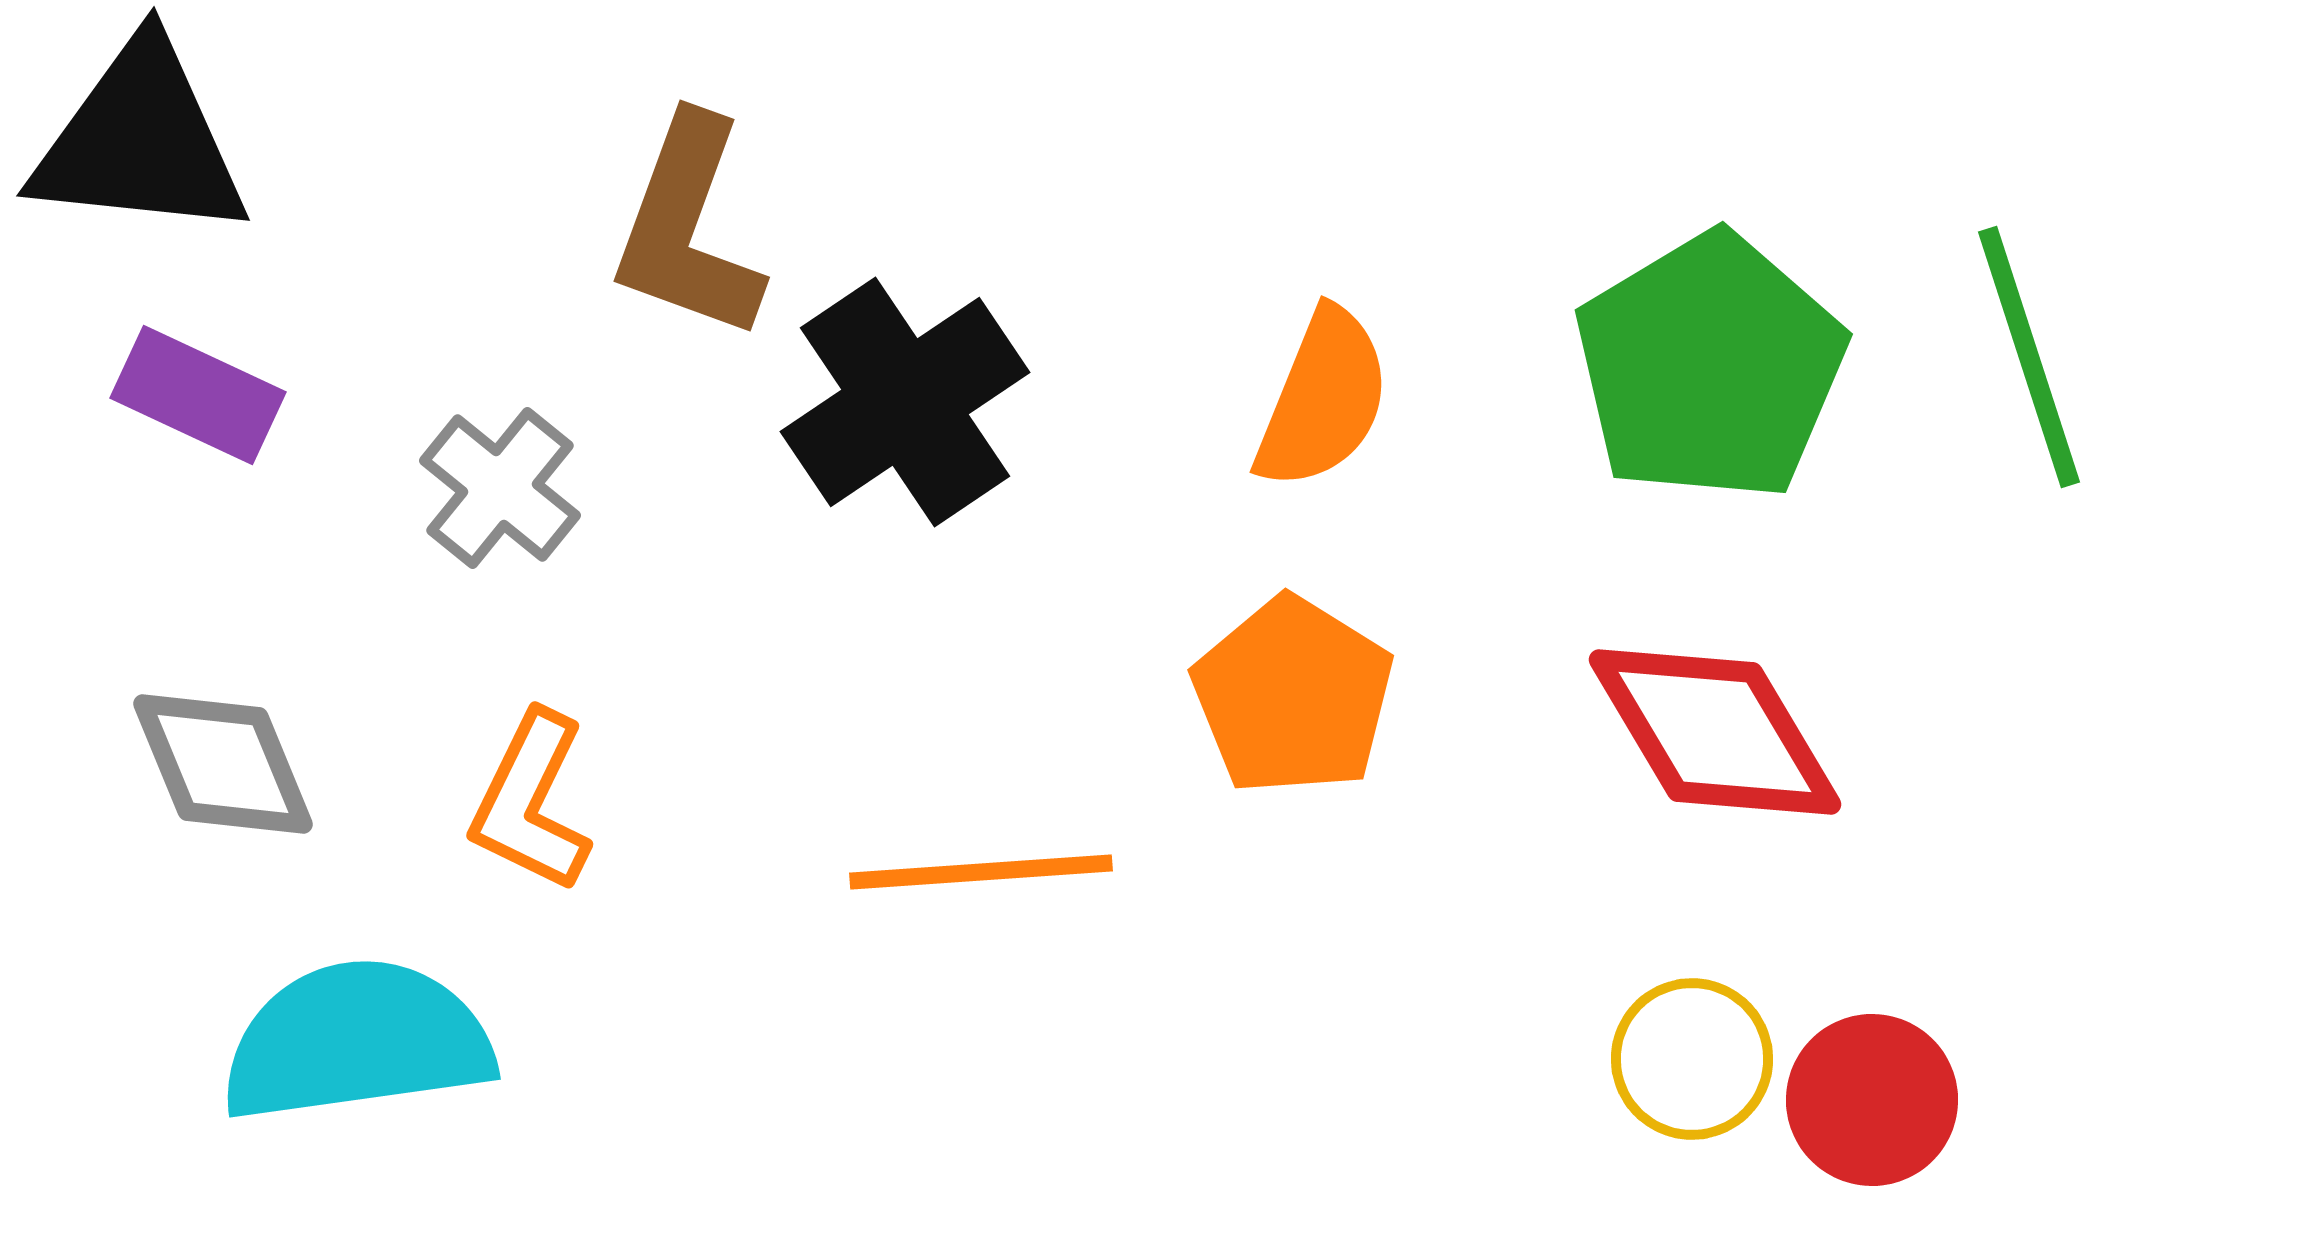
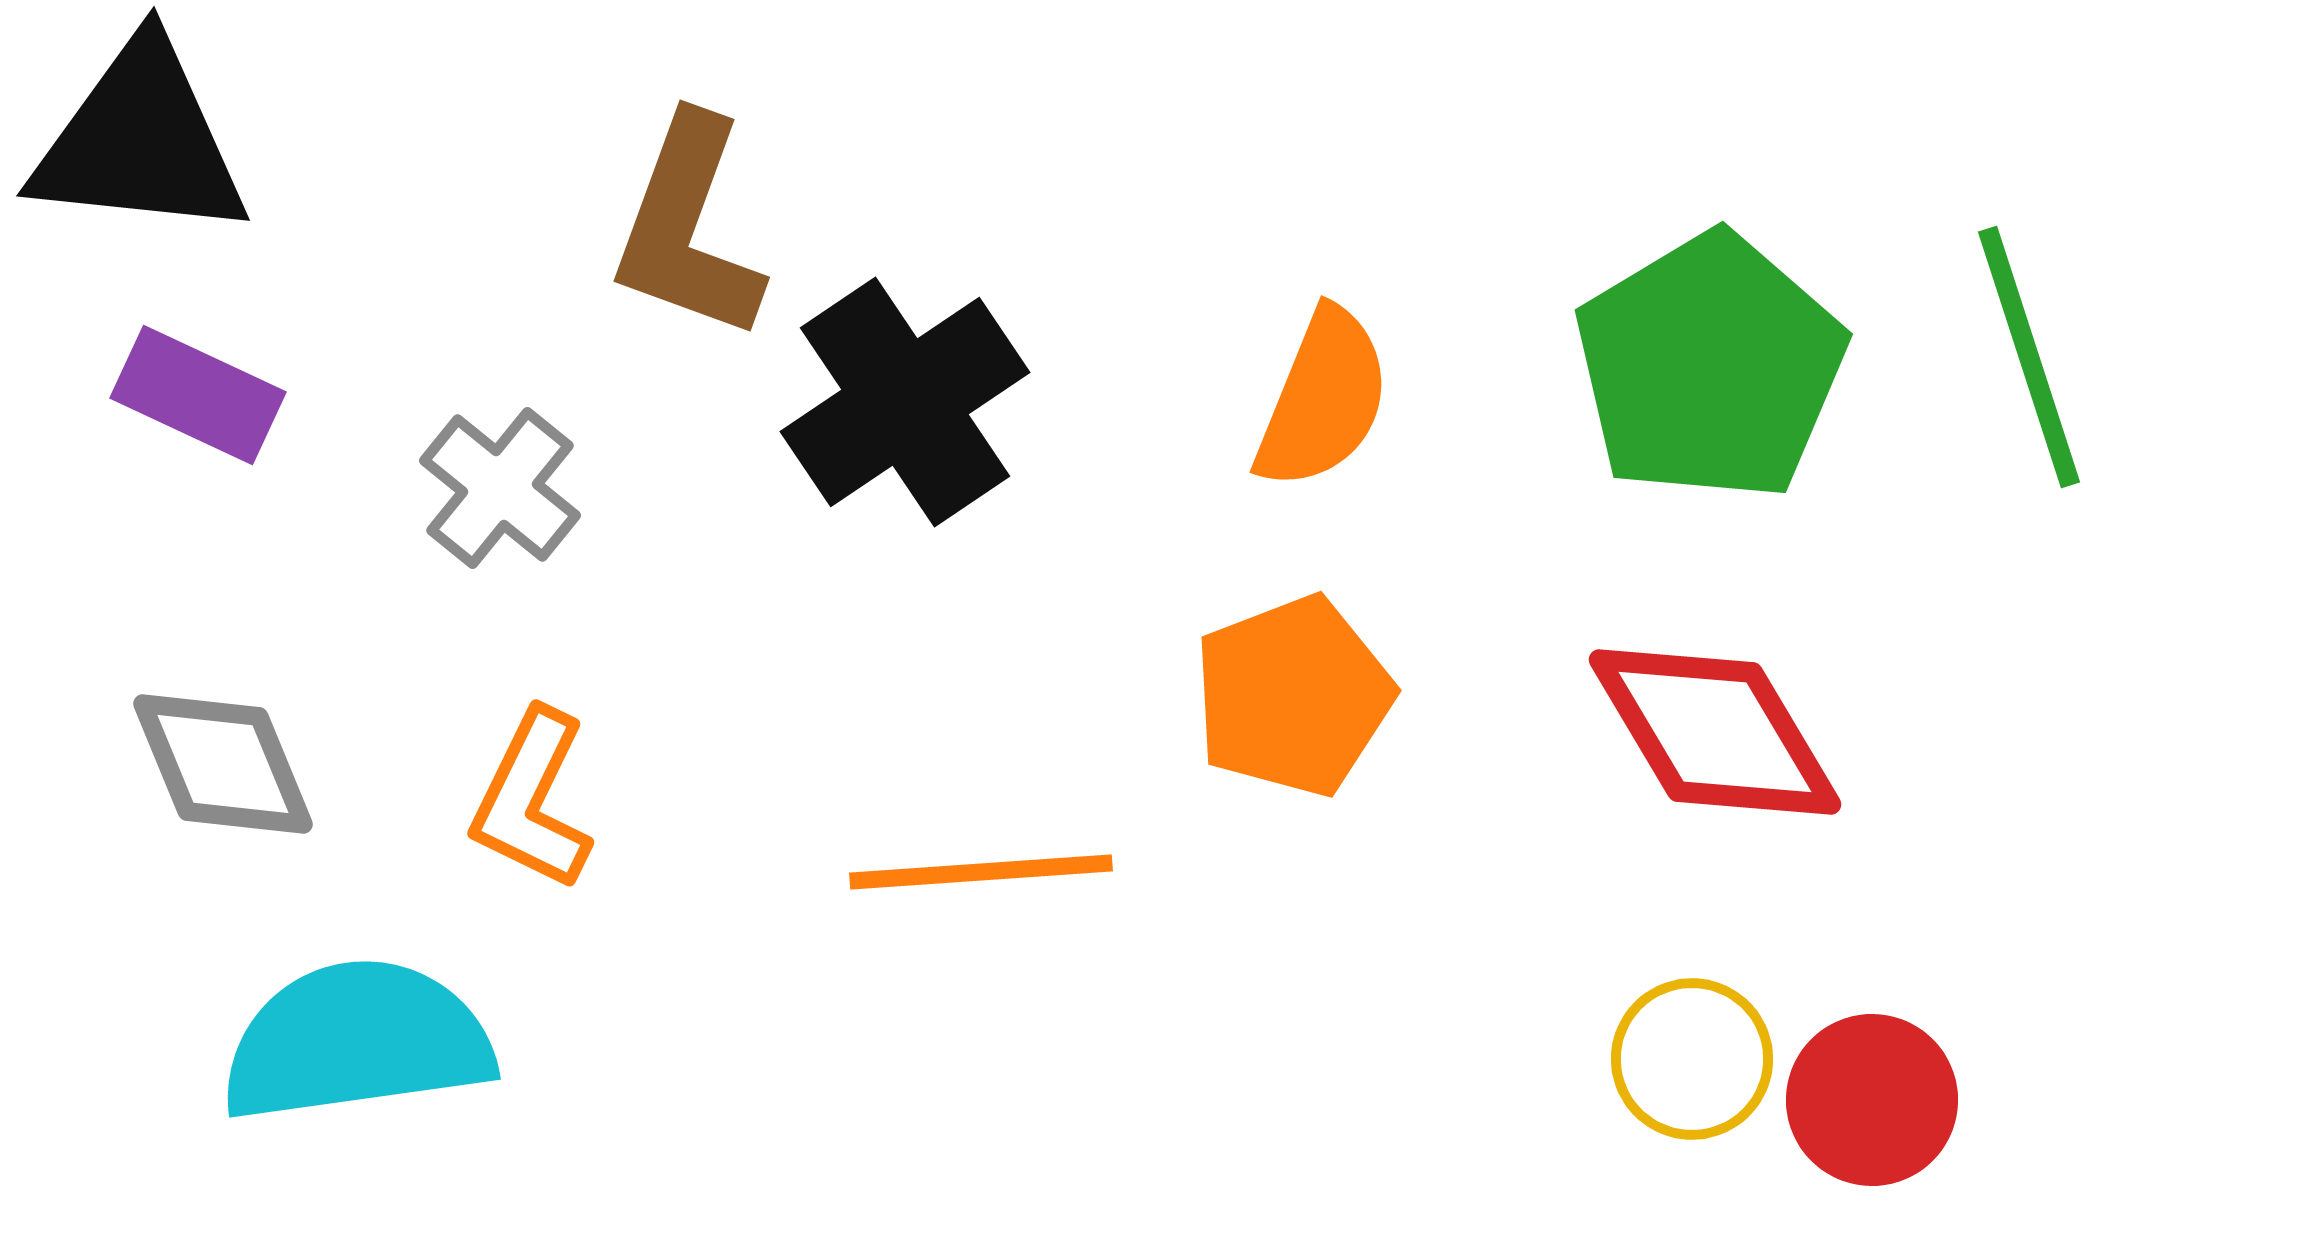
orange pentagon: rotated 19 degrees clockwise
orange L-shape: moved 1 px right, 2 px up
